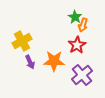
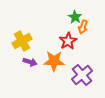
orange arrow: moved 2 px down
red star: moved 9 px left, 4 px up
purple arrow: rotated 48 degrees counterclockwise
